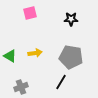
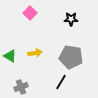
pink square: rotated 32 degrees counterclockwise
